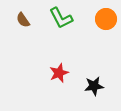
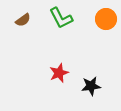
brown semicircle: rotated 91 degrees counterclockwise
black star: moved 3 px left
